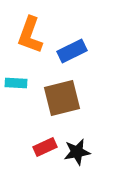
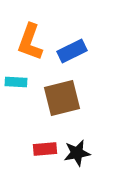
orange L-shape: moved 7 px down
cyan rectangle: moved 1 px up
red rectangle: moved 2 px down; rotated 20 degrees clockwise
black star: moved 1 px down
